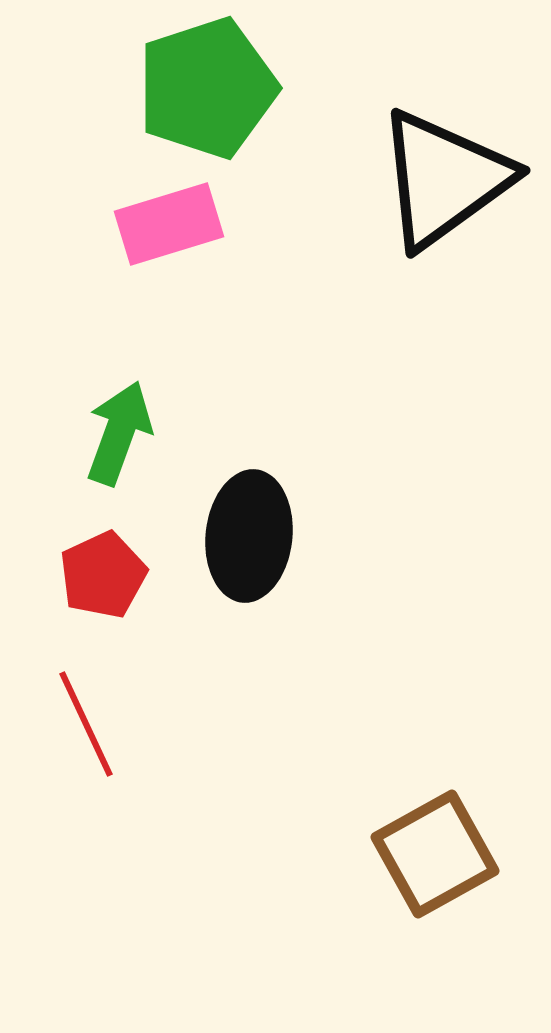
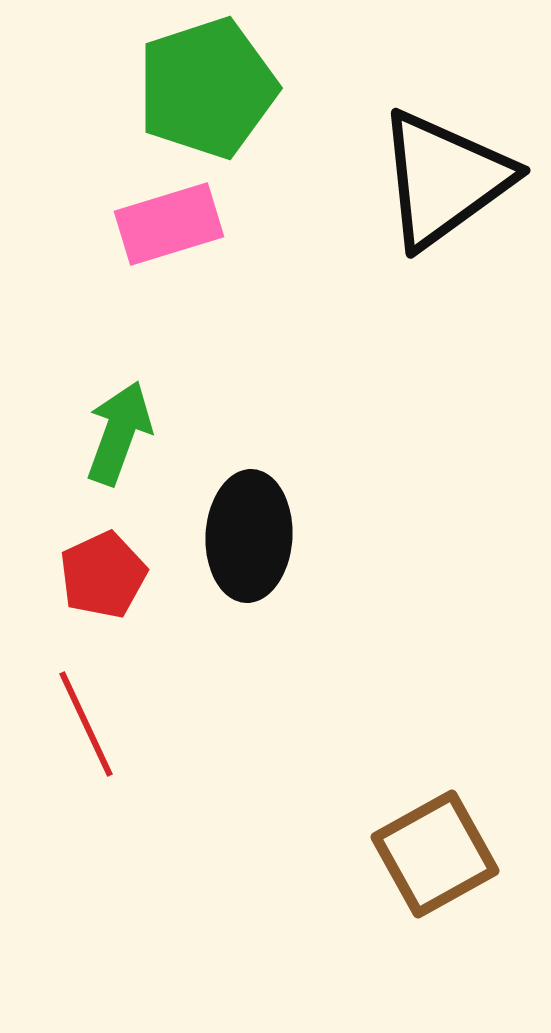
black ellipse: rotated 3 degrees counterclockwise
